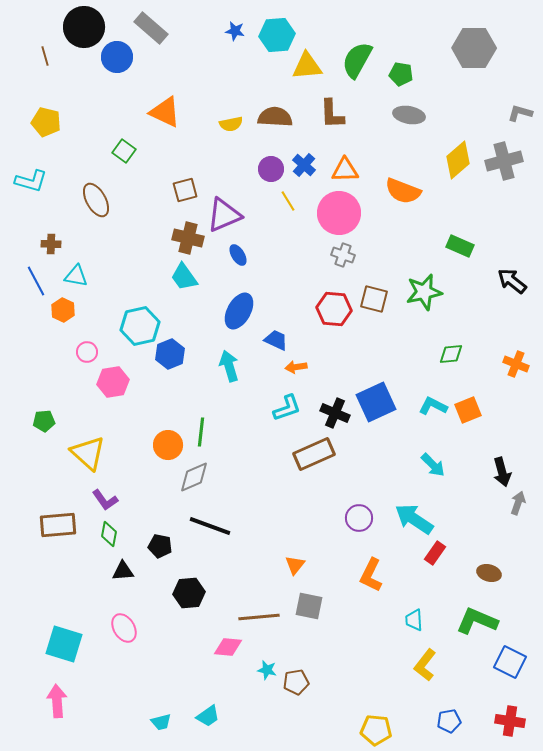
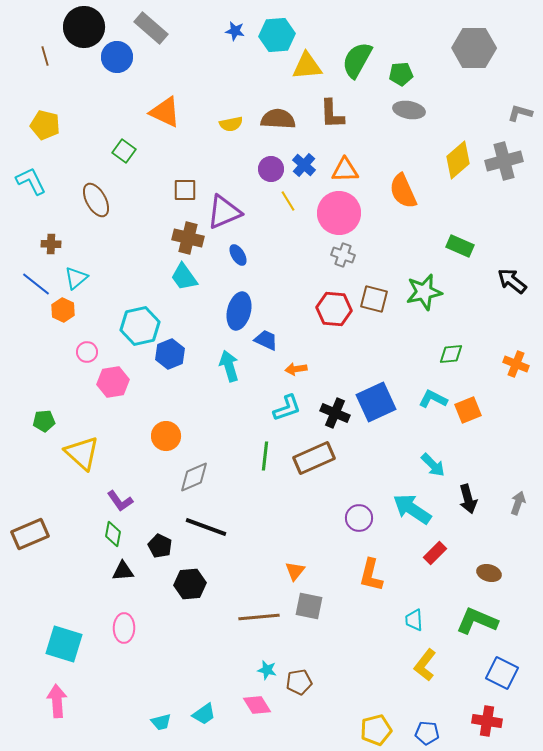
green pentagon at (401, 74): rotated 15 degrees counterclockwise
gray ellipse at (409, 115): moved 5 px up
brown semicircle at (275, 117): moved 3 px right, 2 px down
yellow pentagon at (46, 122): moved 1 px left, 3 px down
cyan L-shape at (31, 181): rotated 132 degrees counterclockwise
brown square at (185, 190): rotated 15 degrees clockwise
orange semicircle at (403, 191): rotated 45 degrees clockwise
purple triangle at (224, 215): moved 3 px up
cyan triangle at (76, 276): moved 2 px down; rotated 50 degrees counterclockwise
blue line at (36, 281): moved 3 px down; rotated 24 degrees counterclockwise
blue ellipse at (239, 311): rotated 15 degrees counterclockwise
blue trapezoid at (276, 340): moved 10 px left
orange arrow at (296, 367): moved 2 px down
cyan L-shape at (433, 406): moved 7 px up
green line at (201, 432): moved 64 px right, 24 px down
orange circle at (168, 445): moved 2 px left, 9 px up
yellow triangle at (88, 453): moved 6 px left
brown rectangle at (314, 454): moved 4 px down
black arrow at (502, 472): moved 34 px left, 27 px down
purple L-shape at (105, 500): moved 15 px right, 1 px down
cyan arrow at (414, 519): moved 2 px left, 10 px up
brown rectangle at (58, 525): moved 28 px left, 9 px down; rotated 18 degrees counterclockwise
black line at (210, 526): moved 4 px left, 1 px down
green diamond at (109, 534): moved 4 px right
black pentagon at (160, 546): rotated 15 degrees clockwise
red rectangle at (435, 553): rotated 10 degrees clockwise
orange triangle at (295, 565): moved 6 px down
orange L-shape at (371, 575): rotated 12 degrees counterclockwise
black hexagon at (189, 593): moved 1 px right, 9 px up
pink ellipse at (124, 628): rotated 32 degrees clockwise
pink diamond at (228, 647): moved 29 px right, 58 px down; rotated 52 degrees clockwise
blue square at (510, 662): moved 8 px left, 11 px down
brown pentagon at (296, 682): moved 3 px right
cyan trapezoid at (208, 716): moved 4 px left, 2 px up
blue pentagon at (449, 721): moved 22 px left, 12 px down; rotated 15 degrees clockwise
red cross at (510, 721): moved 23 px left
yellow pentagon at (376, 730): rotated 20 degrees counterclockwise
